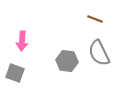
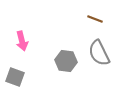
pink arrow: rotated 18 degrees counterclockwise
gray hexagon: moved 1 px left
gray square: moved 4 px down
